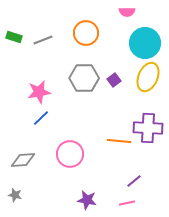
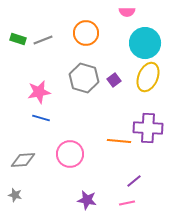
green rectangle: moved 4 px right, 2 px down
gray hexagon: rotated 16 degrees clockwise
blue line: rotated 60 degrees clockwise
